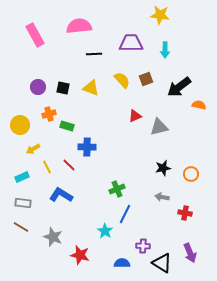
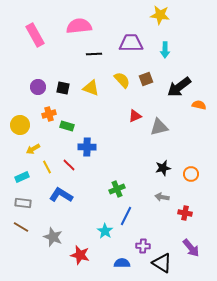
blue line: moved 1 px right, 2 px down
purple arrow: moved 1 px right, 5 px up; rotated 18 degrees counterclockwise
